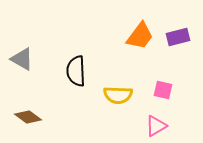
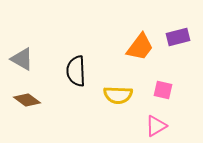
orange trapezoid: moved 11 px down
brown diamond: moved 1 px left, 17 px up
